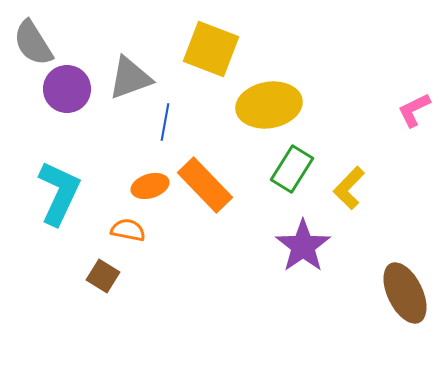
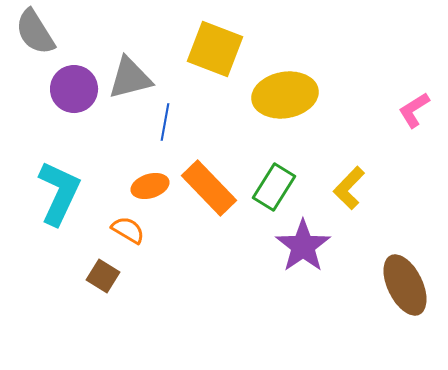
gray semicircle: moved 2 px right, 11 px up
yellow square: moved 4 px right
gray triangle: rotated 6 degrees clockwise
purple circle: moved 7 px right
yellow ellipse: moved 16 px right, 10 px up
pink L-shape: rotated 6 degrees counterclockwise
green rectangle: moved 18 px left, 18 px down
orange rectangle: moved 4 px right, 3 px down
orange semicircle: rotated 20 degrees clockwise
brown ellipse: moved 8 px up
